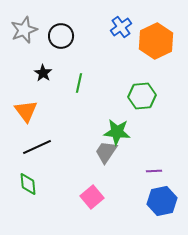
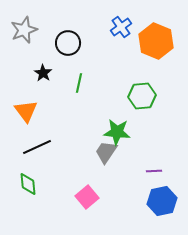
black circle: moved 7 px right, 7 px down
orange hexagon: rotated 12 degrees counterclockwise
pink square: moved 5 px left
